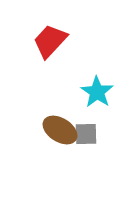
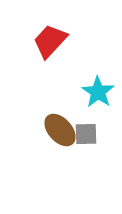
cyan star: moved 1 px right
brown ellipse: rotated 16 degrees clockwise
